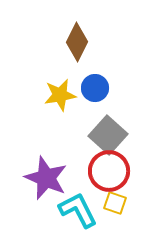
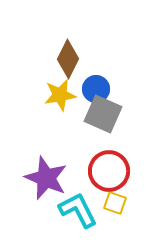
brown diamond: moved 9 px left, 17 px down
blue circle: moved 1 px right, 1 px down
gray square: moved 5 px left, 21 px up; rotated 18 degrees counterclockwise
